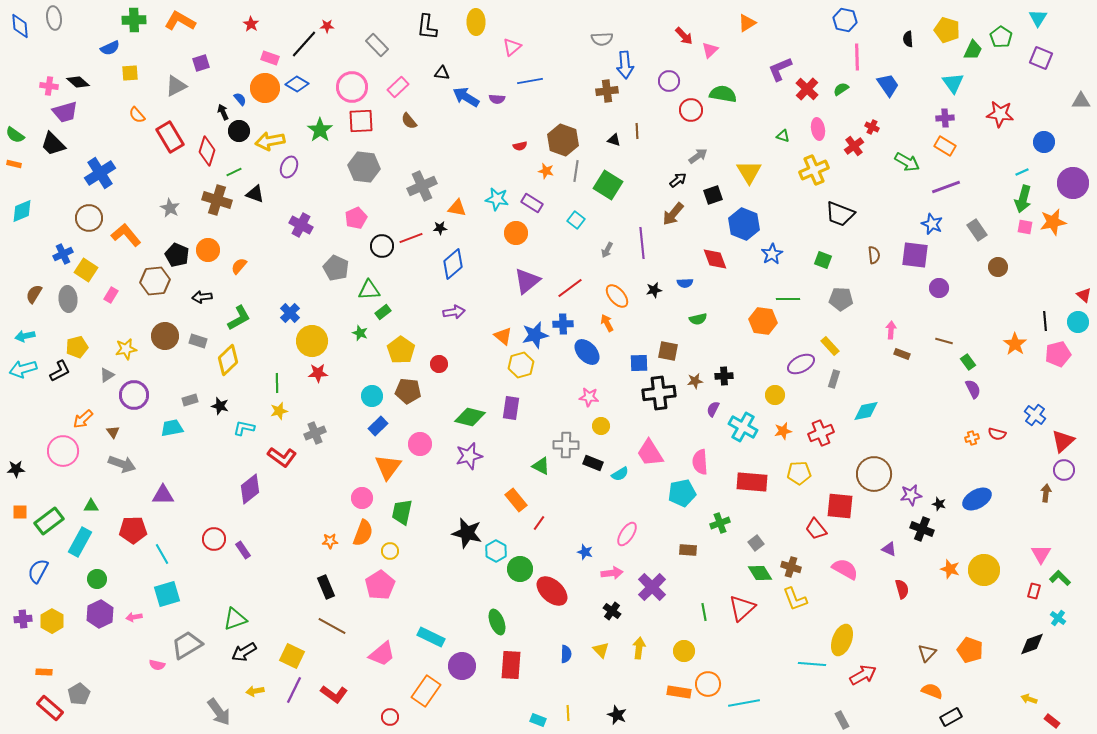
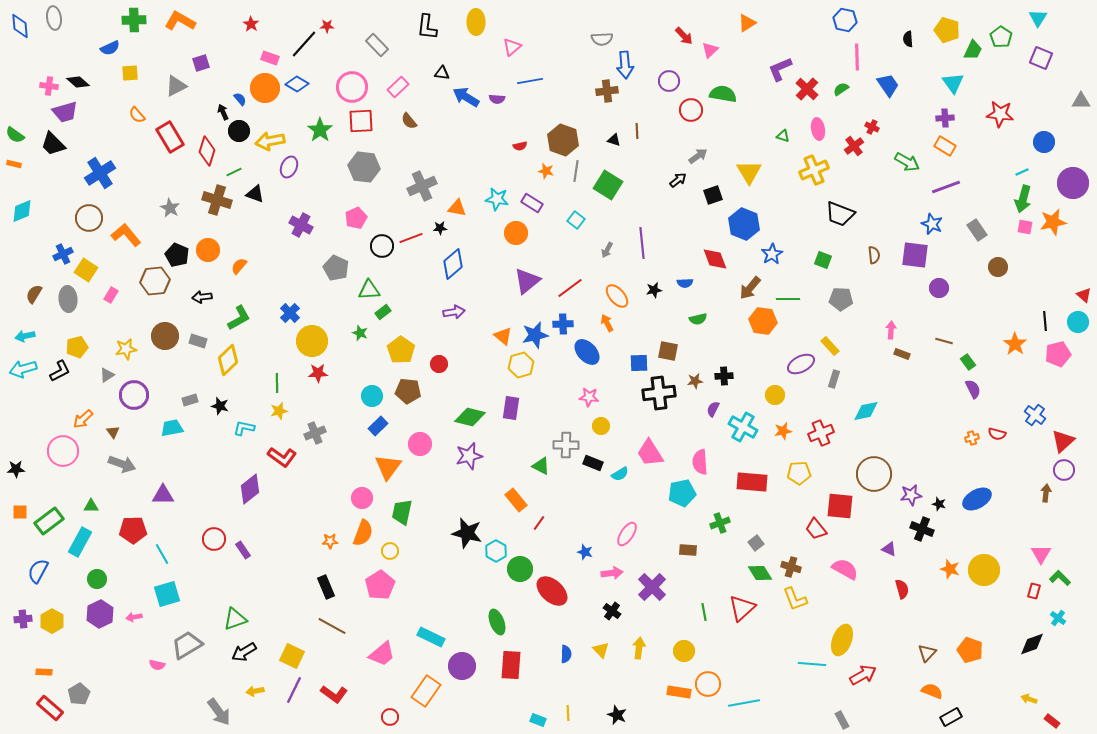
brown arrow at (673, 214): moved 77 px right, 74 px down
